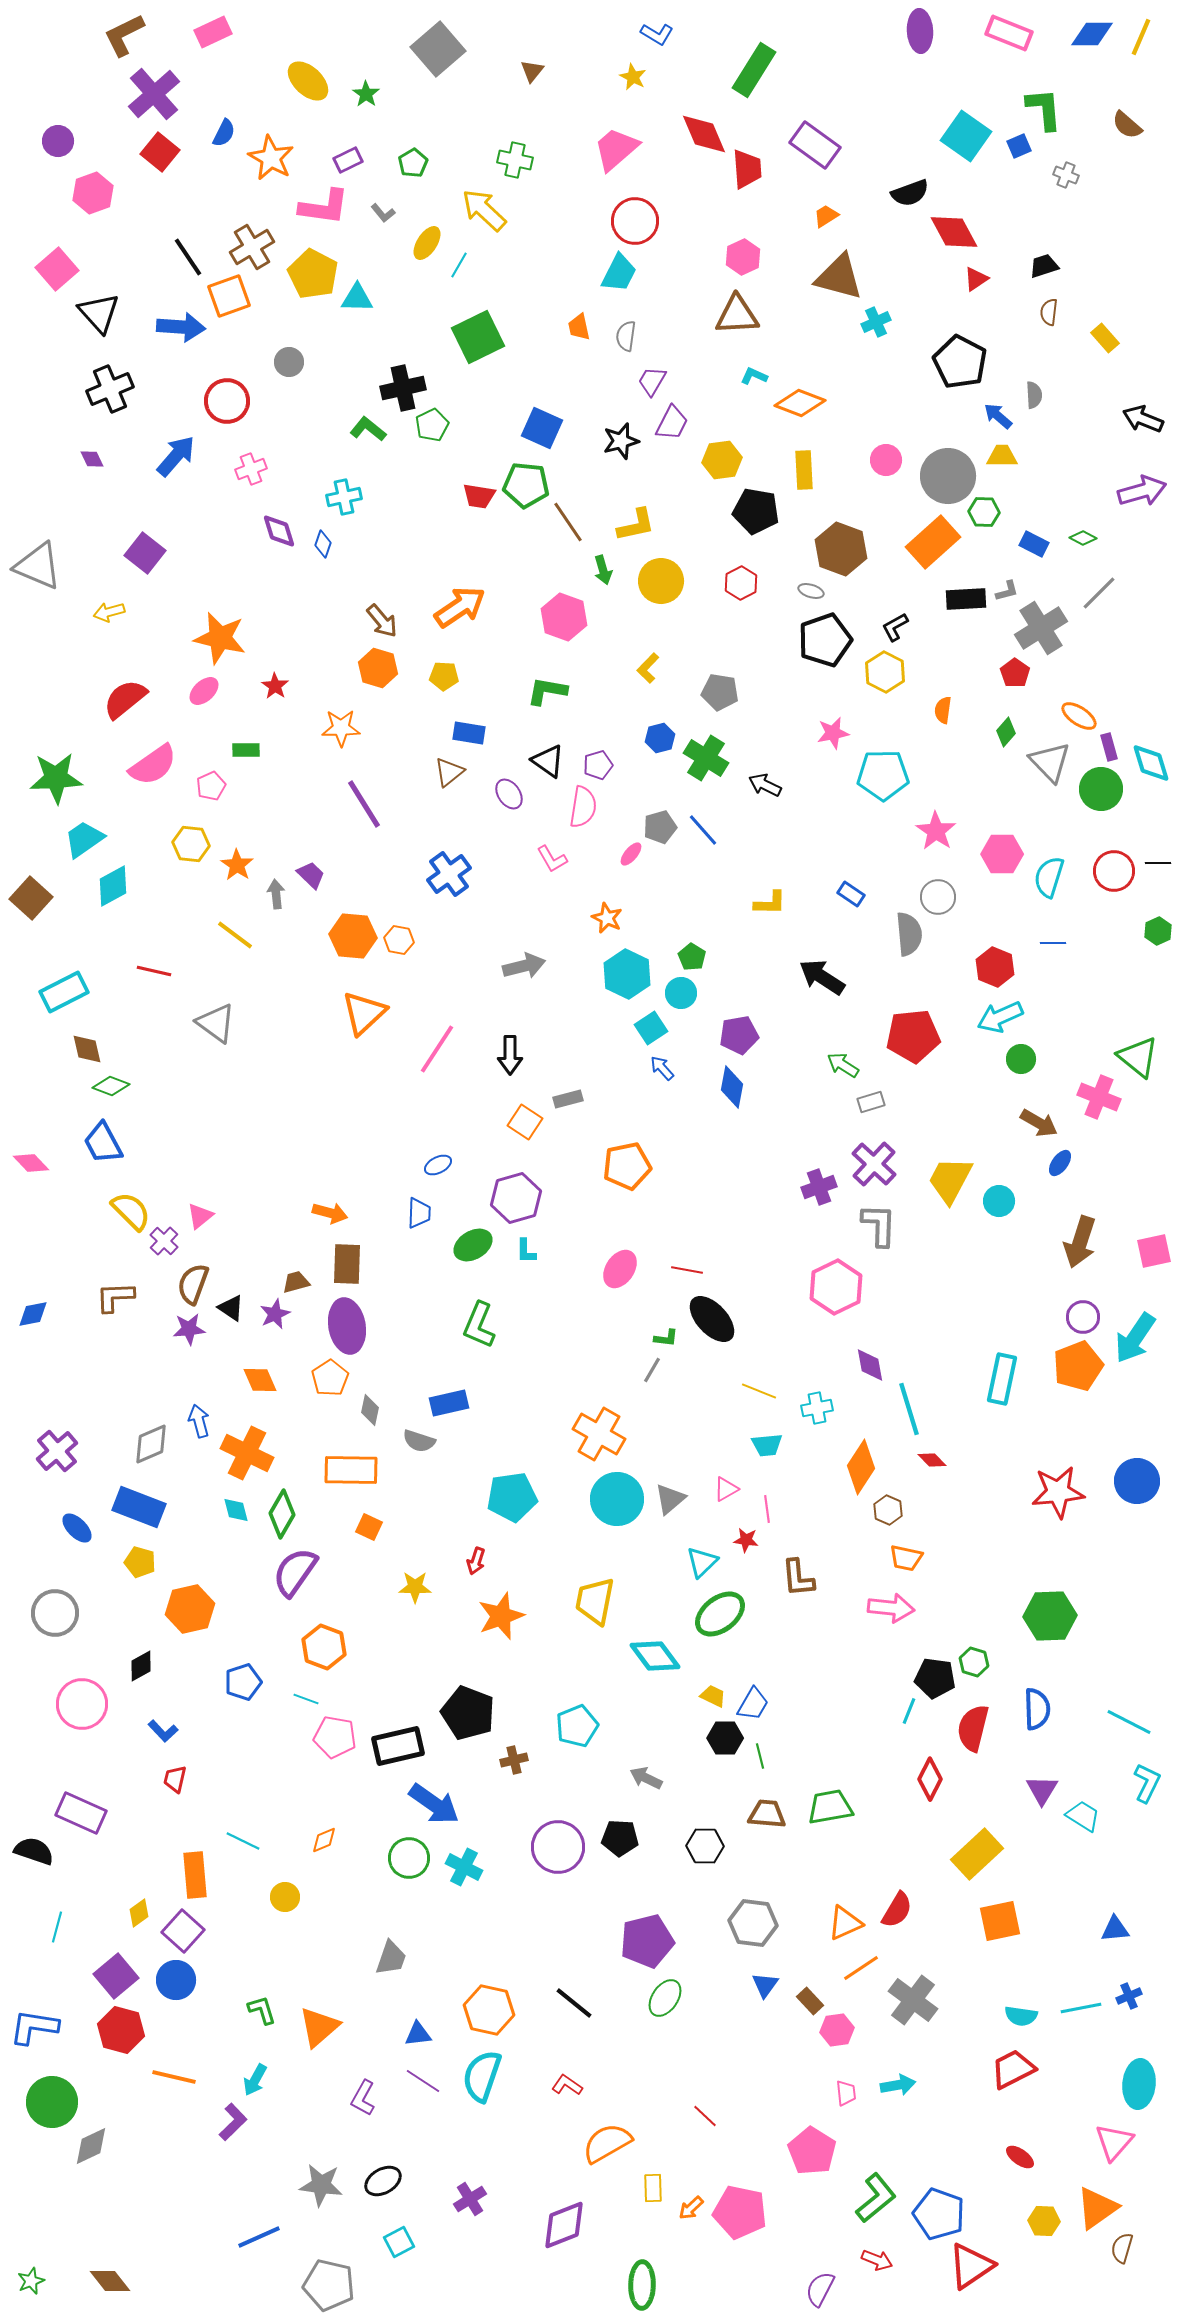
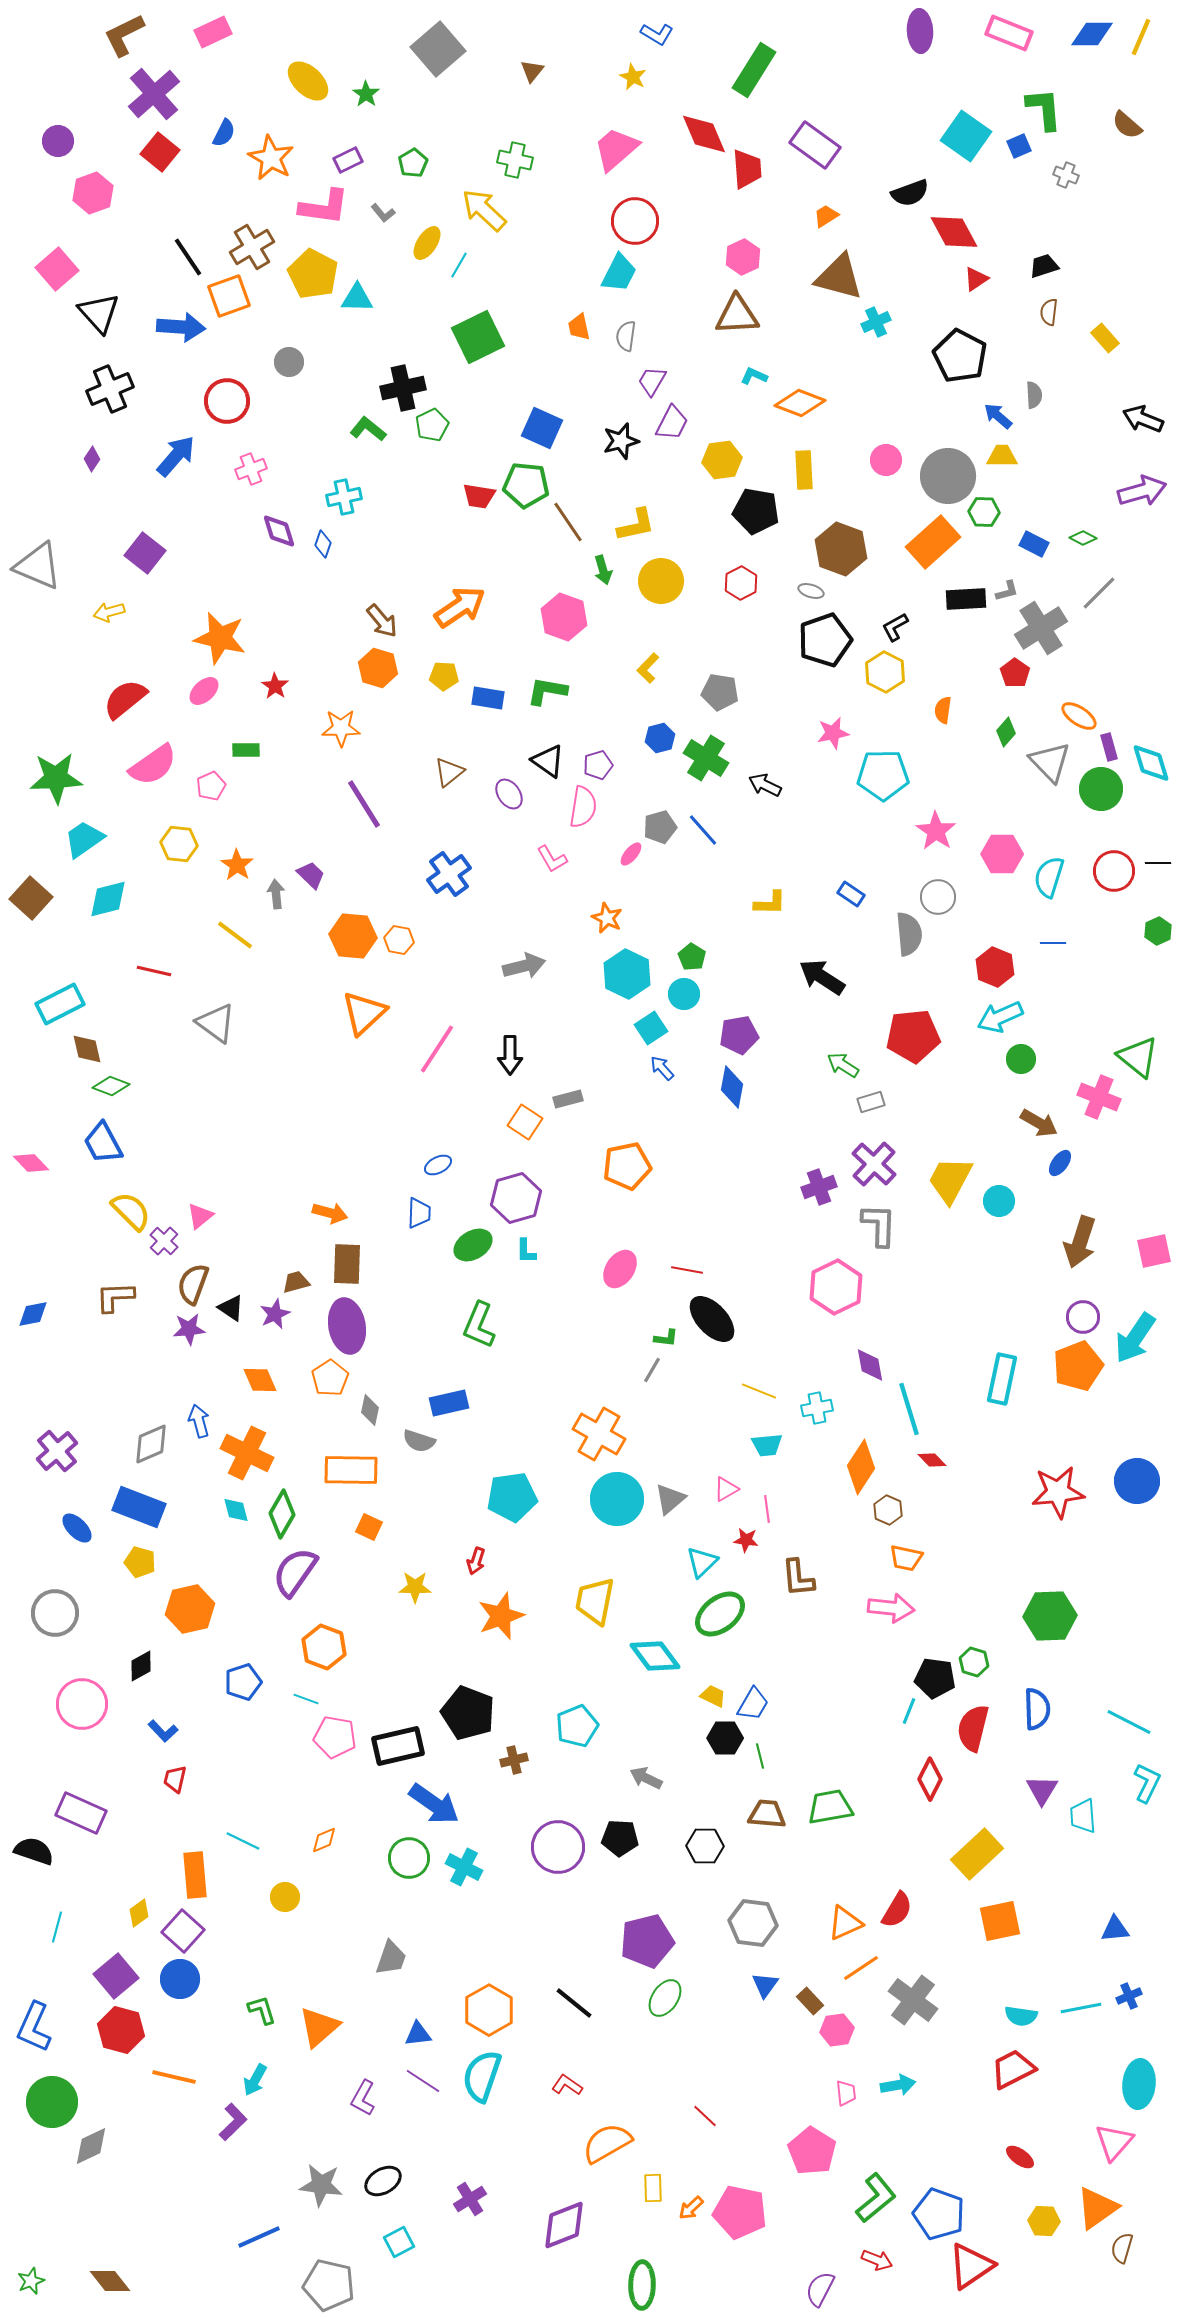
black pentagon at (960, 362): moved 6 px up
purple diamond at (92, 459): rotated 60 degrees clockwise
blue rectangle at (469, 733): moved 19 px right, 35 px up
yellow hexagon at (191, 844): moved 12 px left
cyan diamond at (113, 886): moved 5 px left, 13 px down; rotated 15 degrees clockwise
cyan rectangle at (64, 992): moved 4 px left, 12 px down
cyan circle at (681, 993): moved 3 px right, 1 px down
cyan trapezoid at (1083, 1816): rotated 126 degrees counterclockwise
blue circle at (176, 1980): moved 4 px right, 1 px up
orange hexagon at (489, 2010): rotated 18 degrees clockwise
blue L-shape at (34, 2027): rotated 75 degrees counterclockwise
